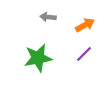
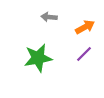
gray arrow: moved 1 px right
orange arrow: moved 2 px down
